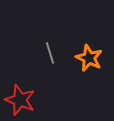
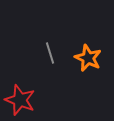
orange star: moved 1 px left
